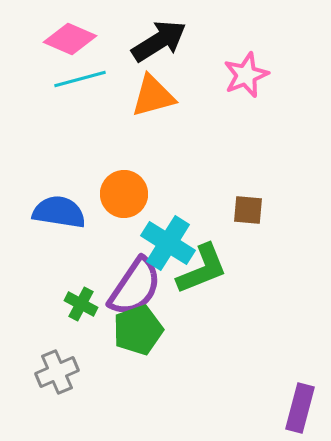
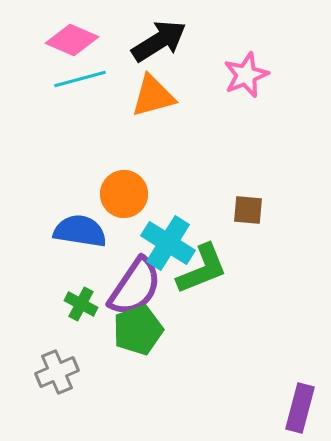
pink diamond: moved 2 px right, 1 px down
blue semicircle: moved 21 px right, 19 px down
